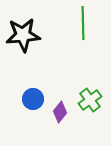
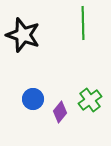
black star: rotated 24 degrees clockwise
